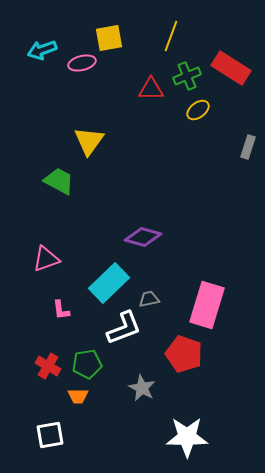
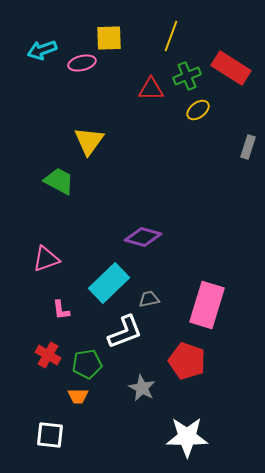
yellow square: rotated 8 degrees clockwise
white L-shape: moved 1 px right, 4 px down
red pentagon: moved 3 px right, 7 px down
red cross: moved 11 px up
white square: rotated 16 degrees clockwise
